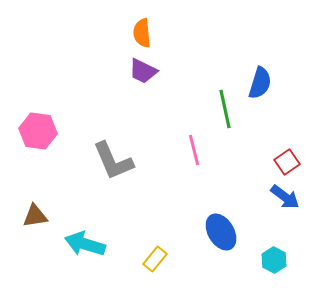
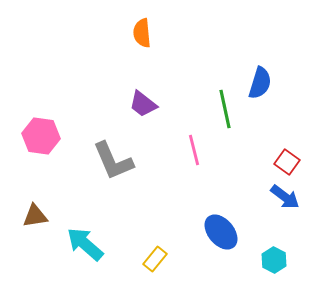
purple trapezoid: moved 33 px down; rotated 12 degrees clockwise
pink hexagon: moved 3 px right, 5 px down
red square: rotated 20 degrees counterclockwise
blue ellipse: rotated 9 degrees counterclockwise
cyan arrow: rotated 24 degrees clockwise
